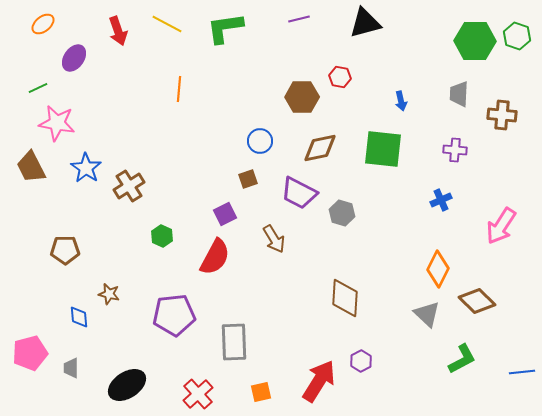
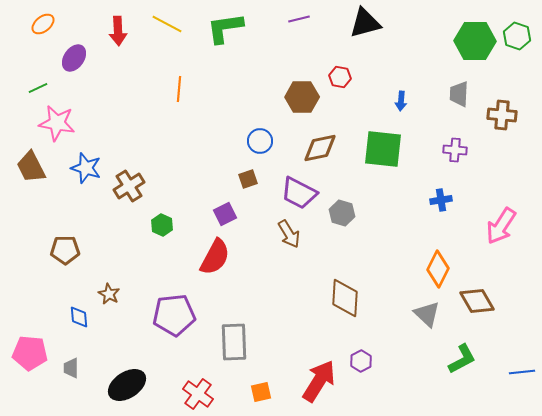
red arrow at (118, 31): rotated 16 degrees clockwise
blue arrow at (401, 101): rotated 18 degrees clockwise
blue star at (86, 168): rotated 16 degrees counterclockwise
blue cross at (441, 200): rotated 15 degrees clockwise
green hexagon at (162, 236): moved 11 px up
brown arrow at (274, 239): moved 15 px right, 5 px up
brown star at (109, 294): rotated 15 degrees clockwise
brown diamond at (477, 301): rotated 15 degrees clockwise
pink pentagon at (30, 353): rotated 20 degrees clockwise
red cross at (198, 394): rotated 12 degrees counterclockwise
